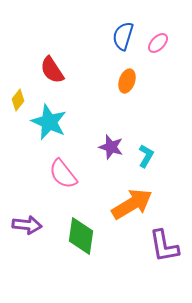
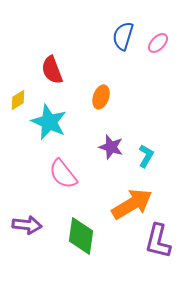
red semicircle: rotated 12 degrees clockwise
orange ellipse: moved 26 px left, 16 px down
yellow diamond: rotated 20 degrees clockwise
purple L-shape: moved 6 px left, 5 px up; rotated 24 degrees clockwise
